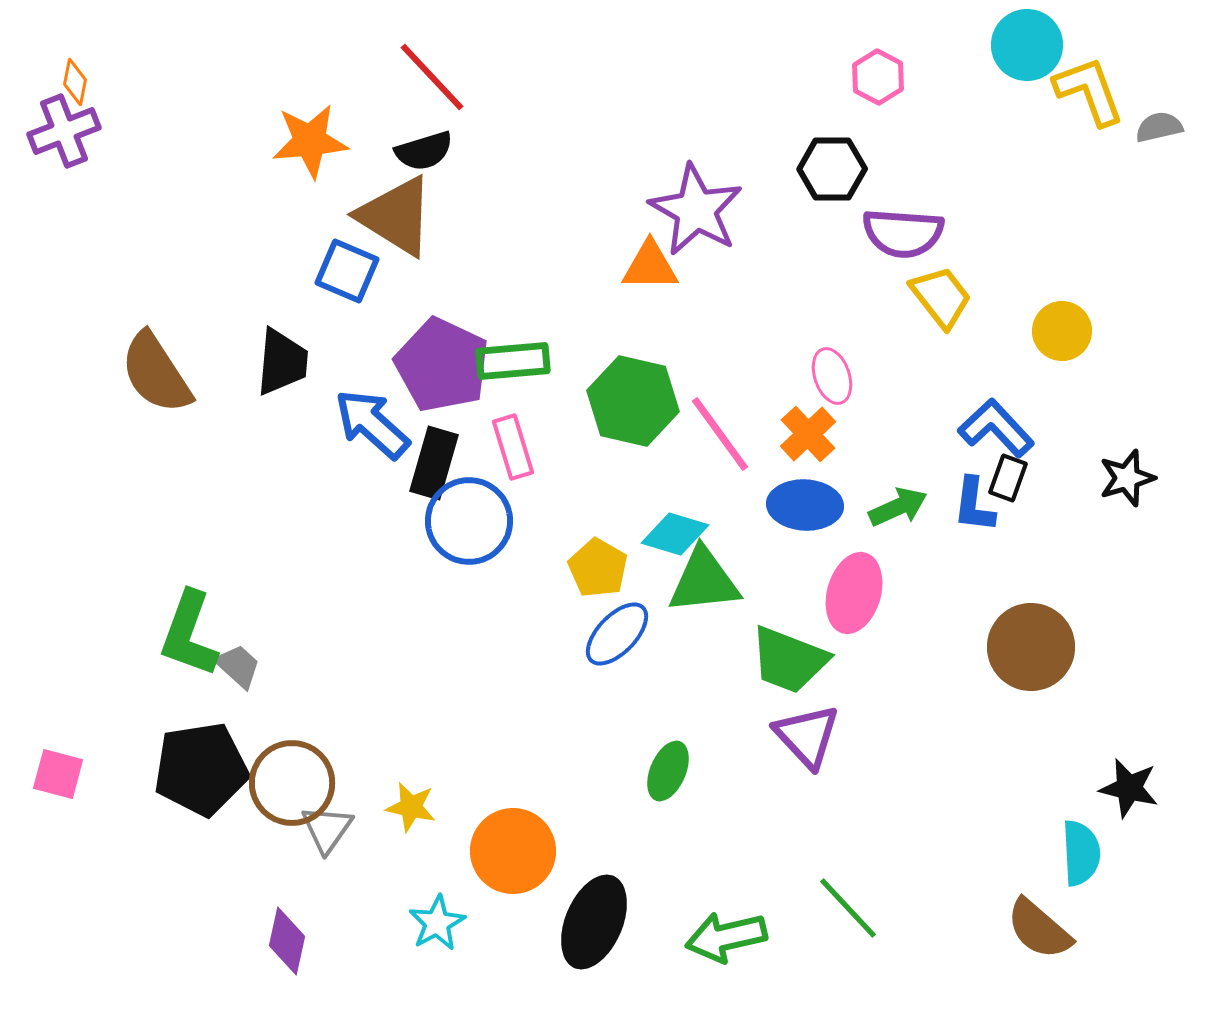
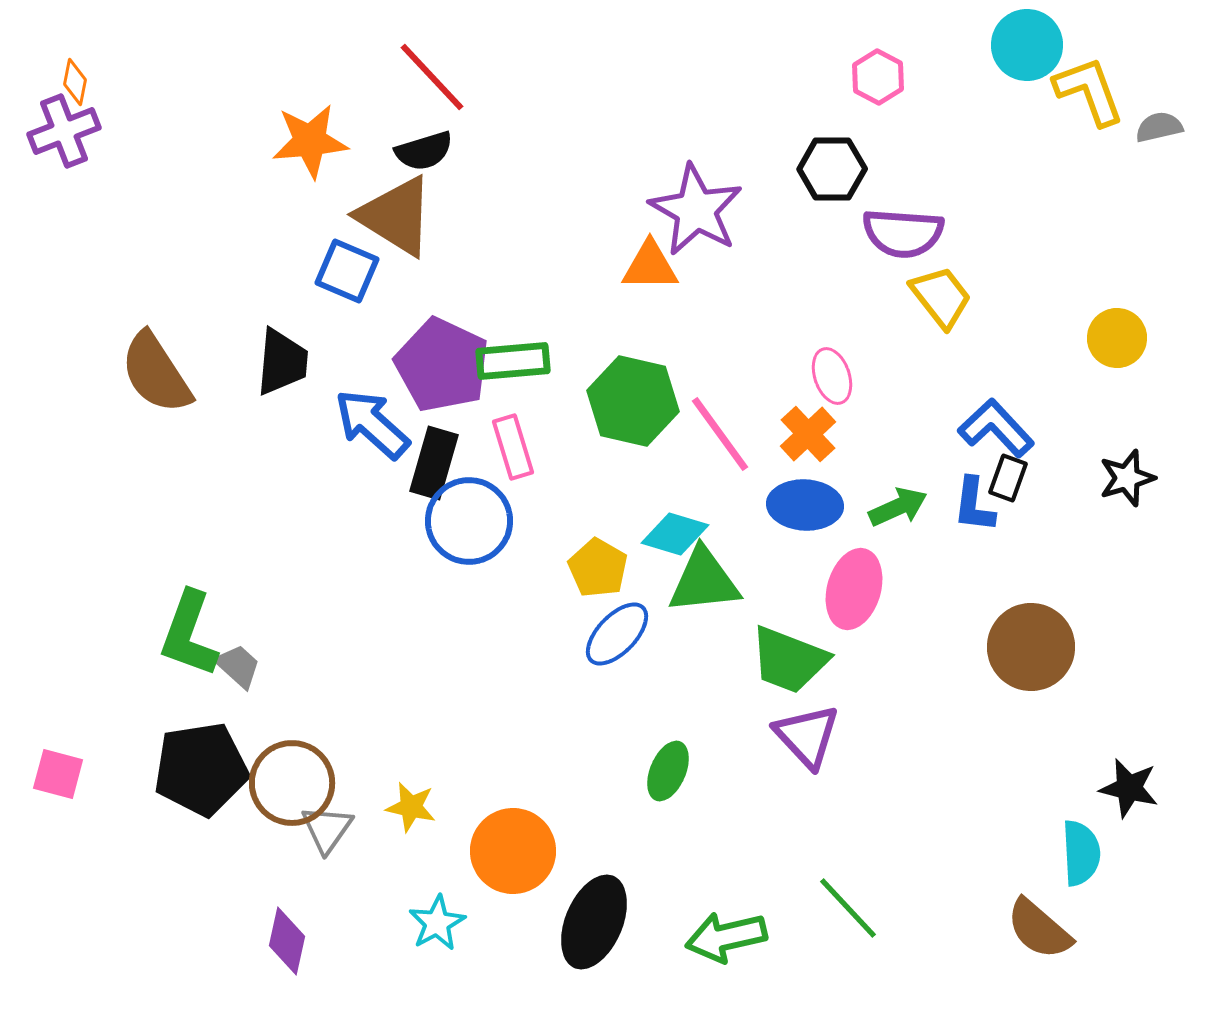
yellow circle at (1062, 331): moved 55 px right, 7 px down
pink ellipse at (854, 593): moved 4 px up
